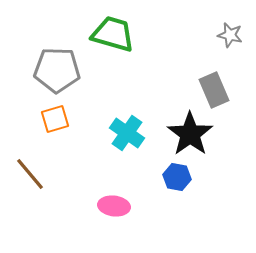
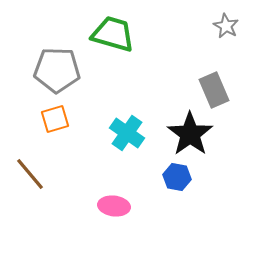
gray star: moved 4 px left, 9 px up; rotated 15 degrees clockwise
